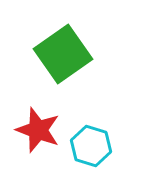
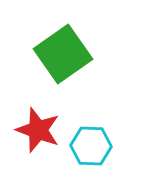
cyan hexagon: rotated 15 degrees counterclockwise
